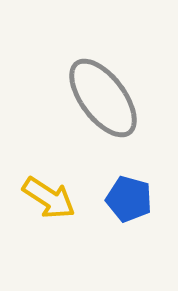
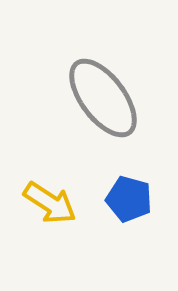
yellow arrow: moved 1 px right, 5 px down
